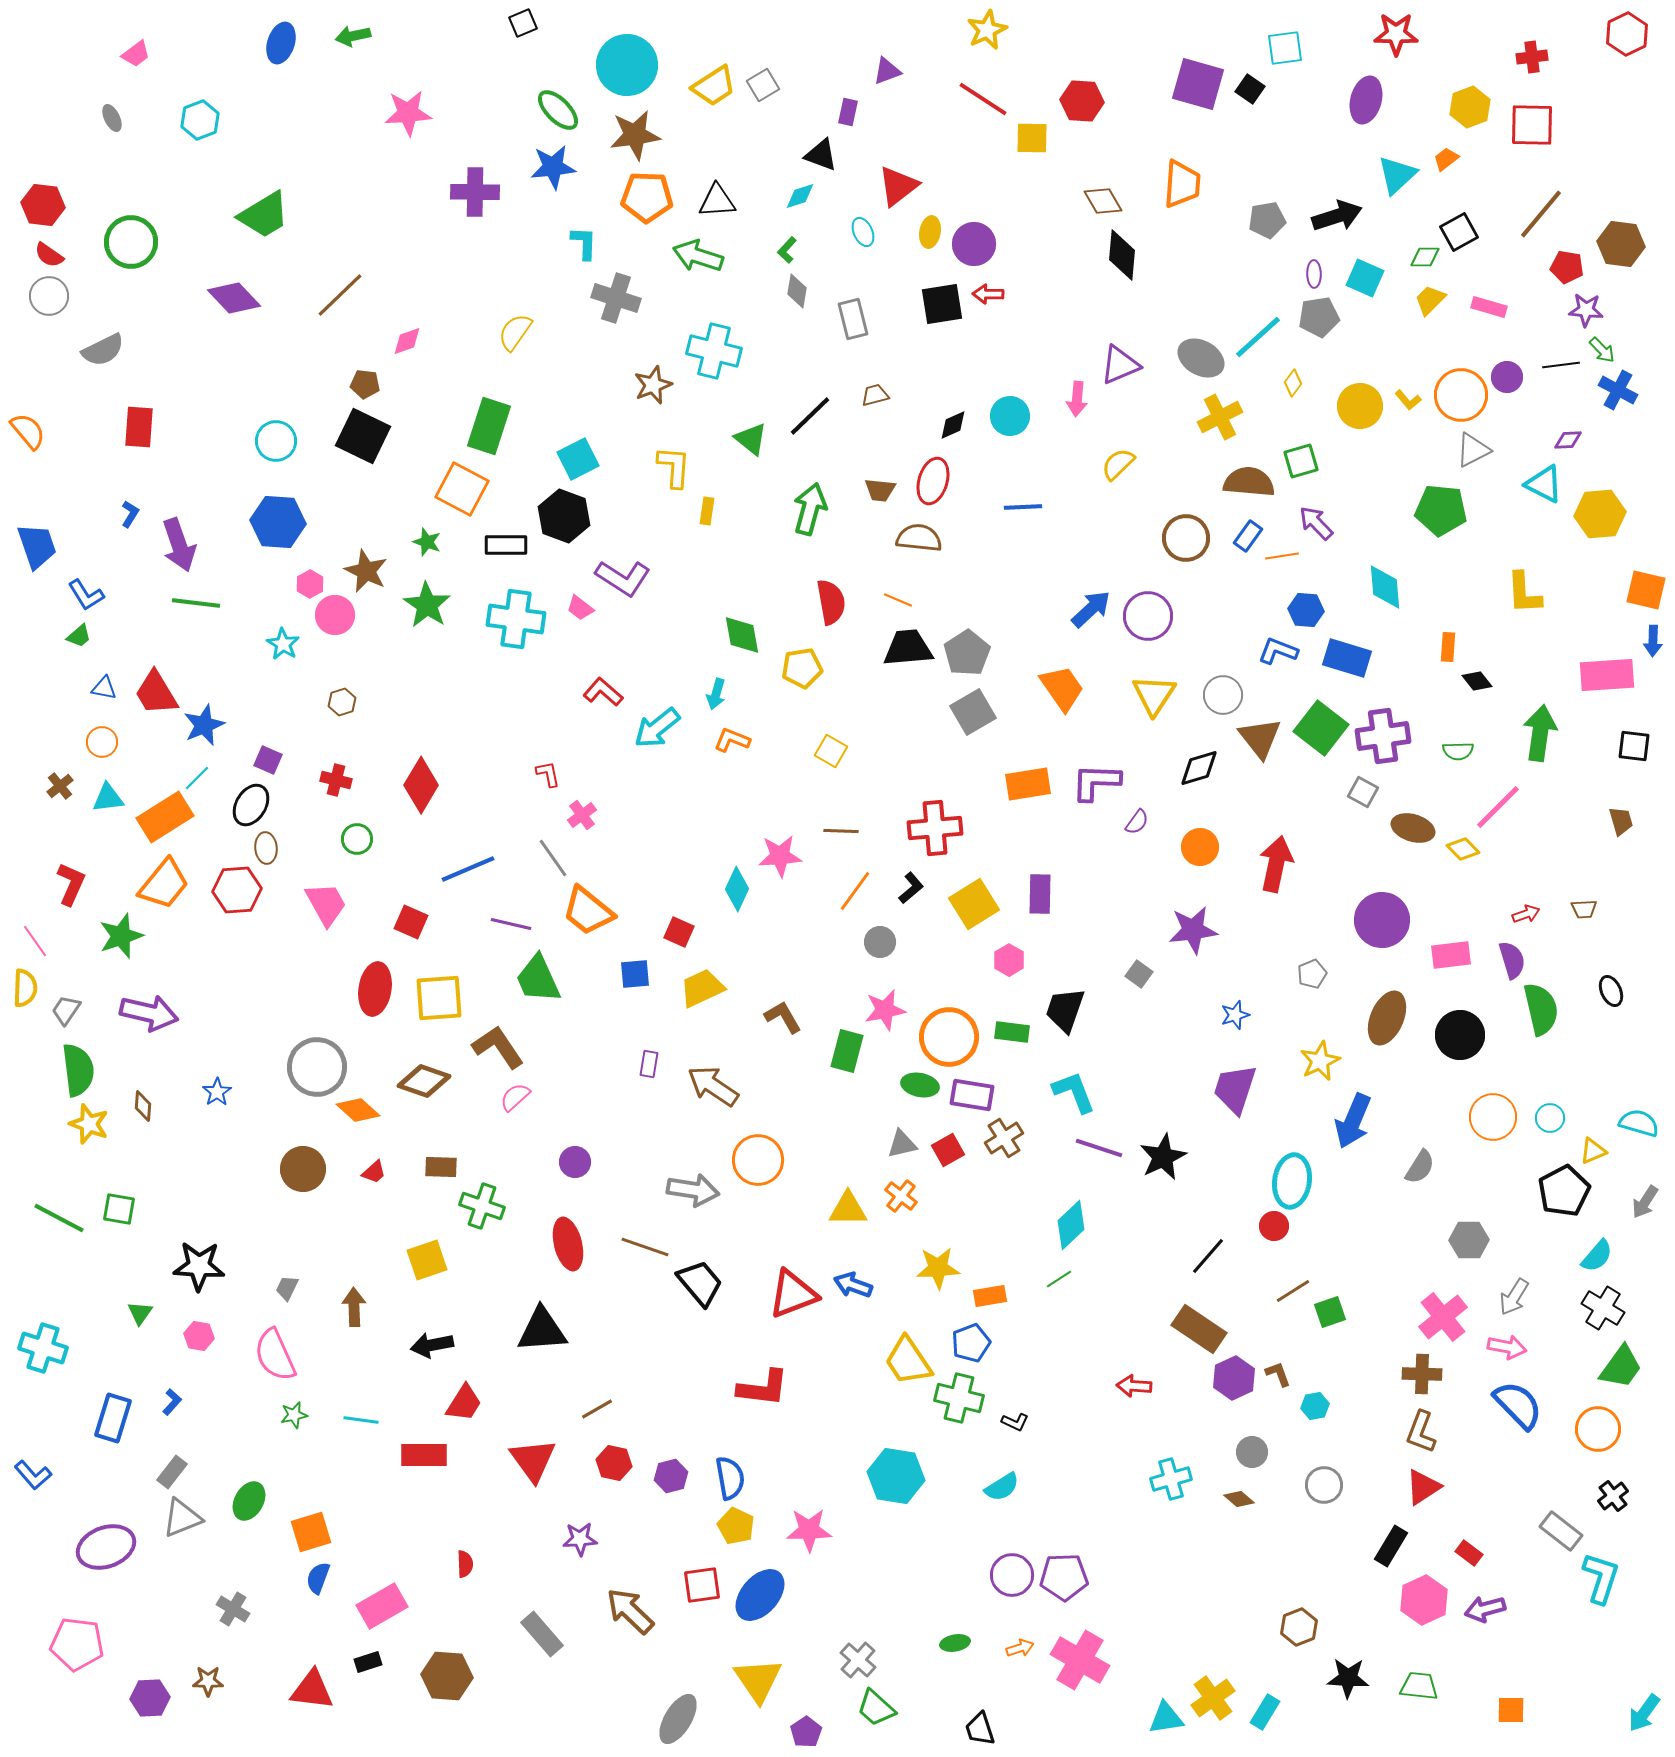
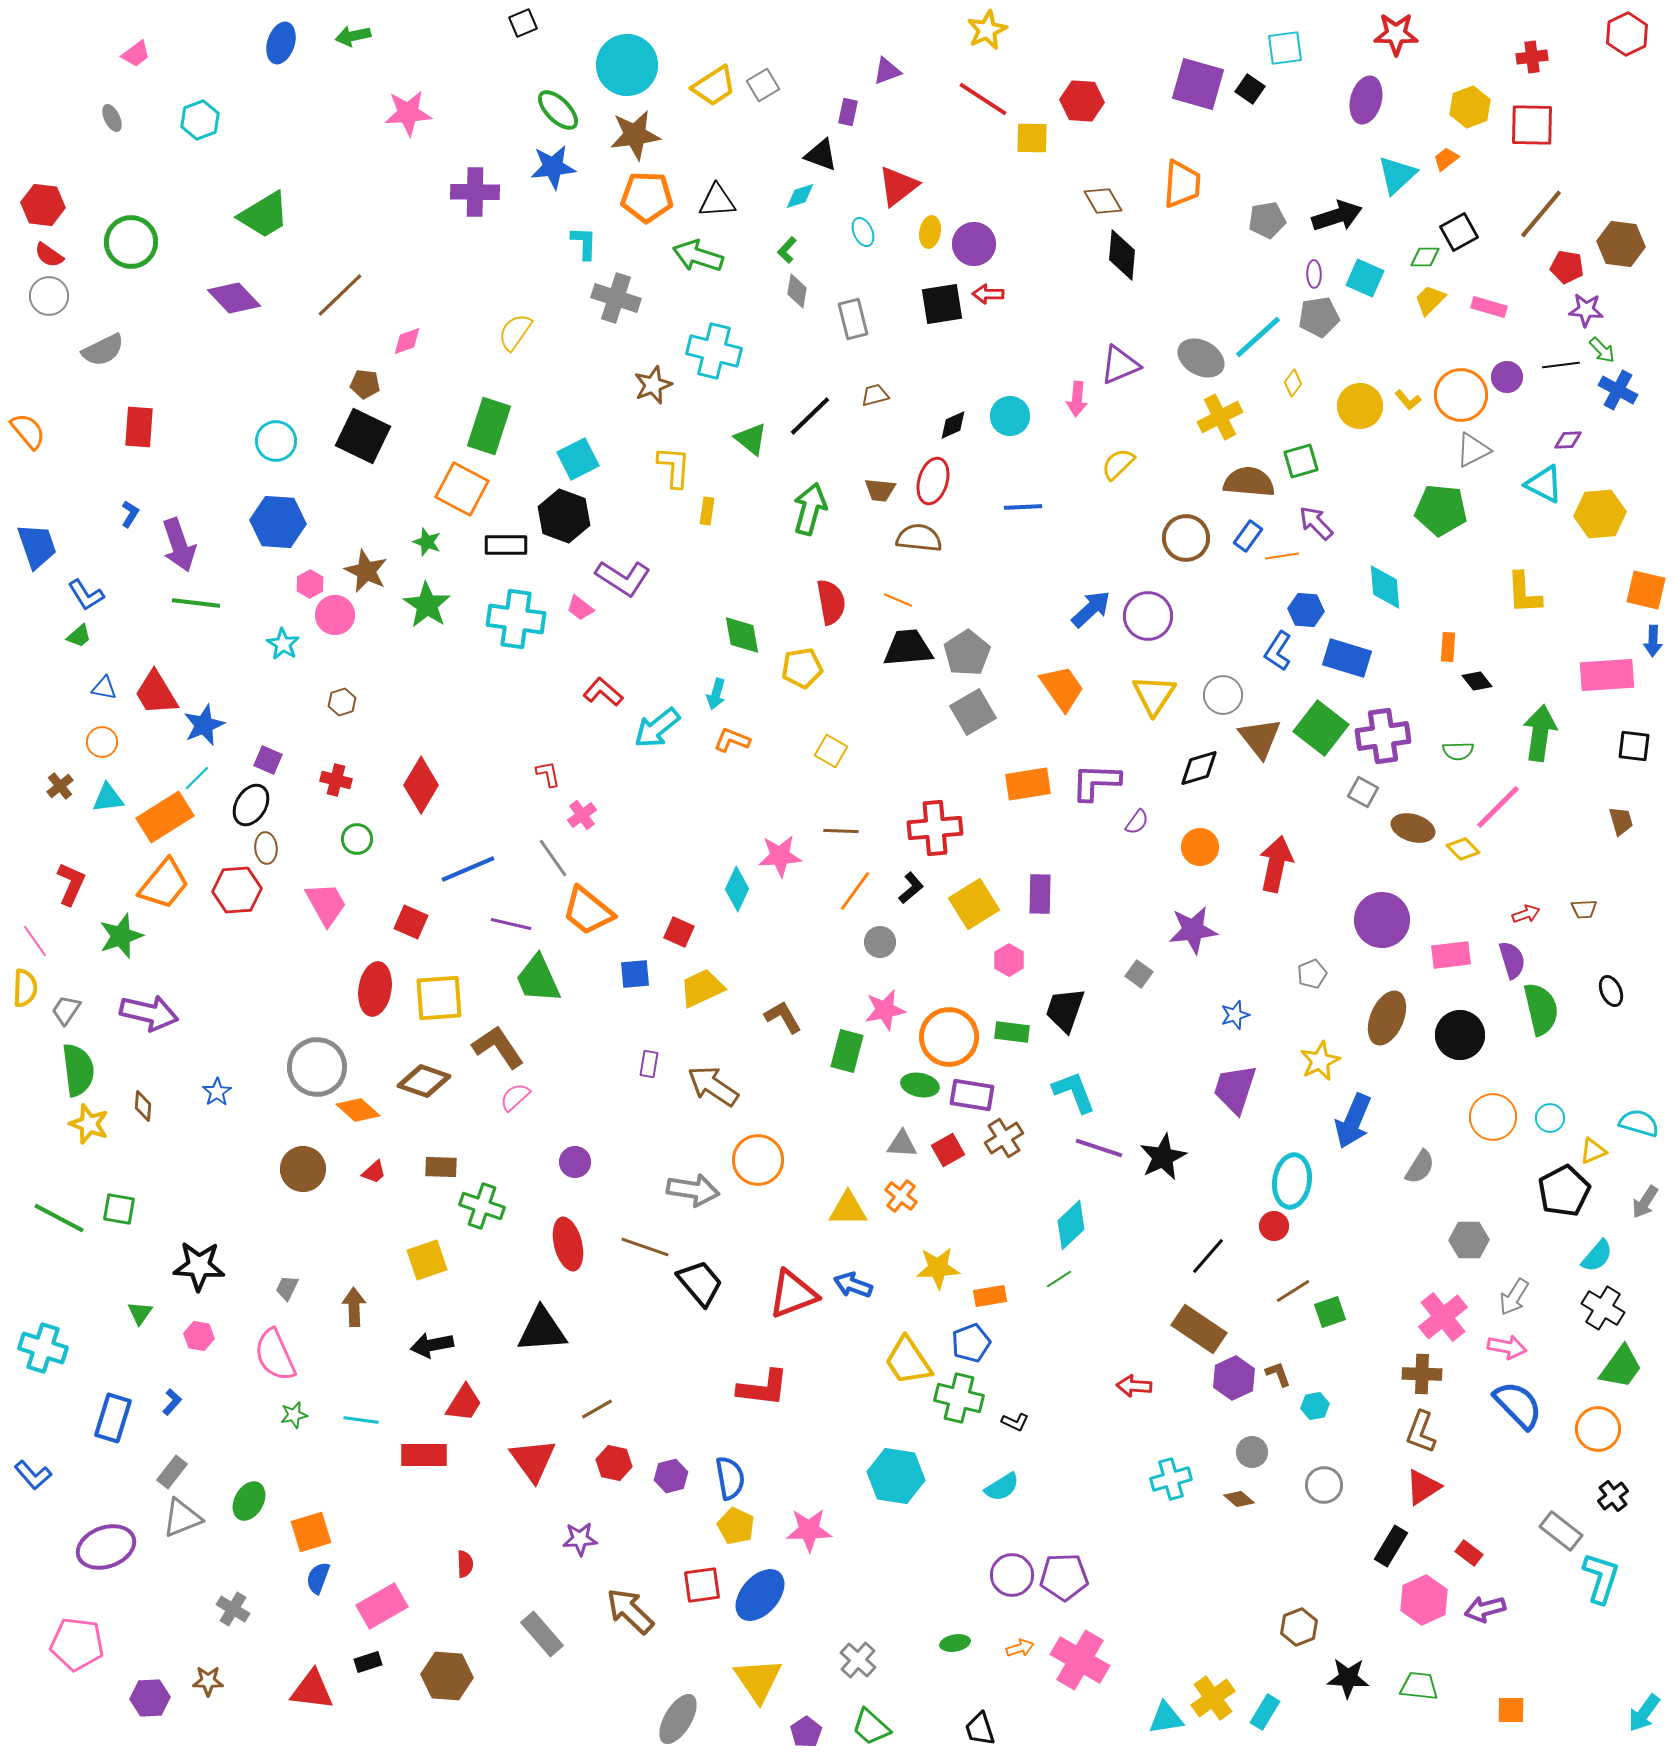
blue L-shape at (1278, 651): rotated 78 degrees counterclockwise
gray triangle at (902, 1144): rotated 16 degrees clockwise
green trapezoid at (876, 1708): moved 5 px left, 19 px down
